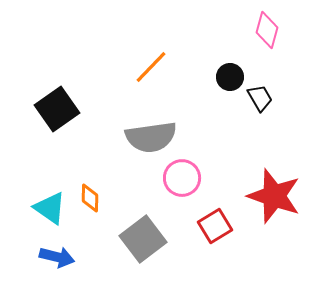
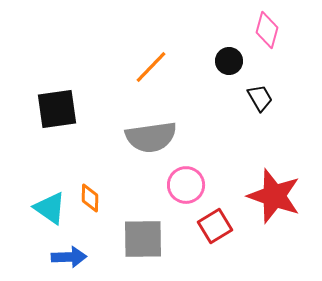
black circle: moved 1 px left, 16 px up
black square: rotated 27 degrees clockwise
pink circle: moved 4 px right, 7 px down
gray square: rotated 36 degrees clockwise
blue arrow: moved 12 px right; rotated 16 degrees counterclockwise
